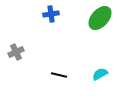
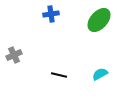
green ellipse: moved 1 px left, 2 px down
gray cross: moved 2 px left, 3 px down
